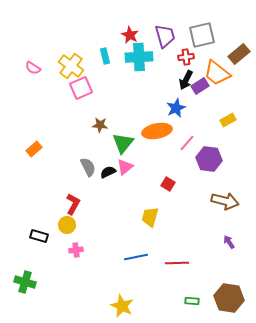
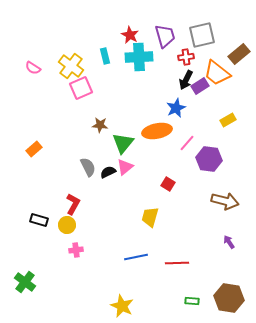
black rectangle: moved 16 px up
green cross: rotated 20 degrees clockwise
